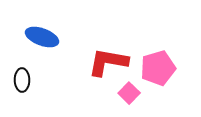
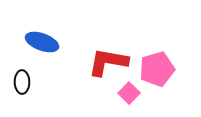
blue ellipse: moved 5 px down
pink pentagon: moved 1 px left, 1 px down
black ellipse: moved 2 px down
